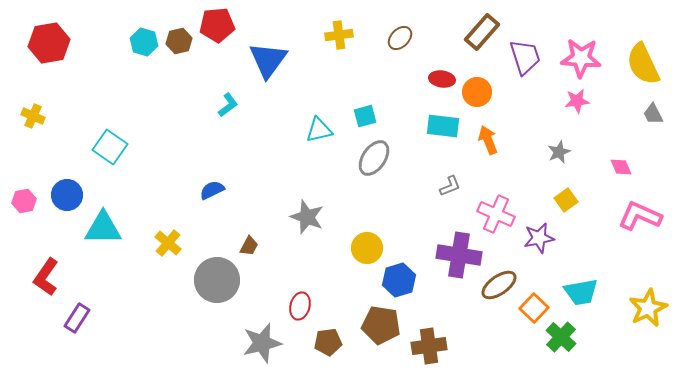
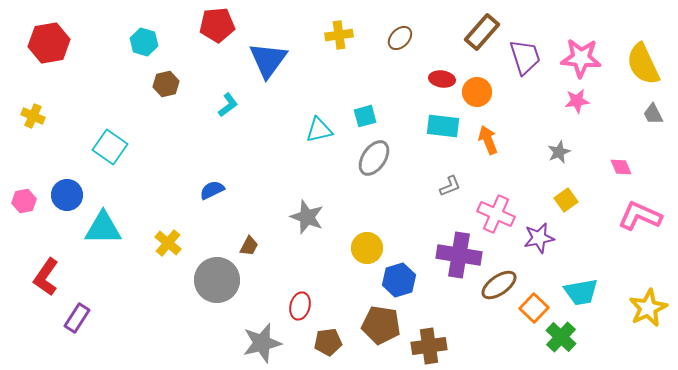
brown hexagon at (179, 41): moved 13 px left, 43 px down
